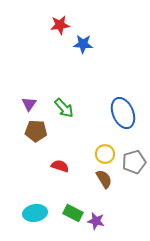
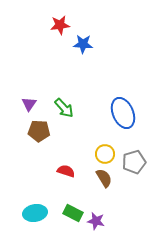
brown pentagon: moved 3 px right
red semicircle: moved 6 px right, 5 px down
brown semicircle: moved 1 px up
